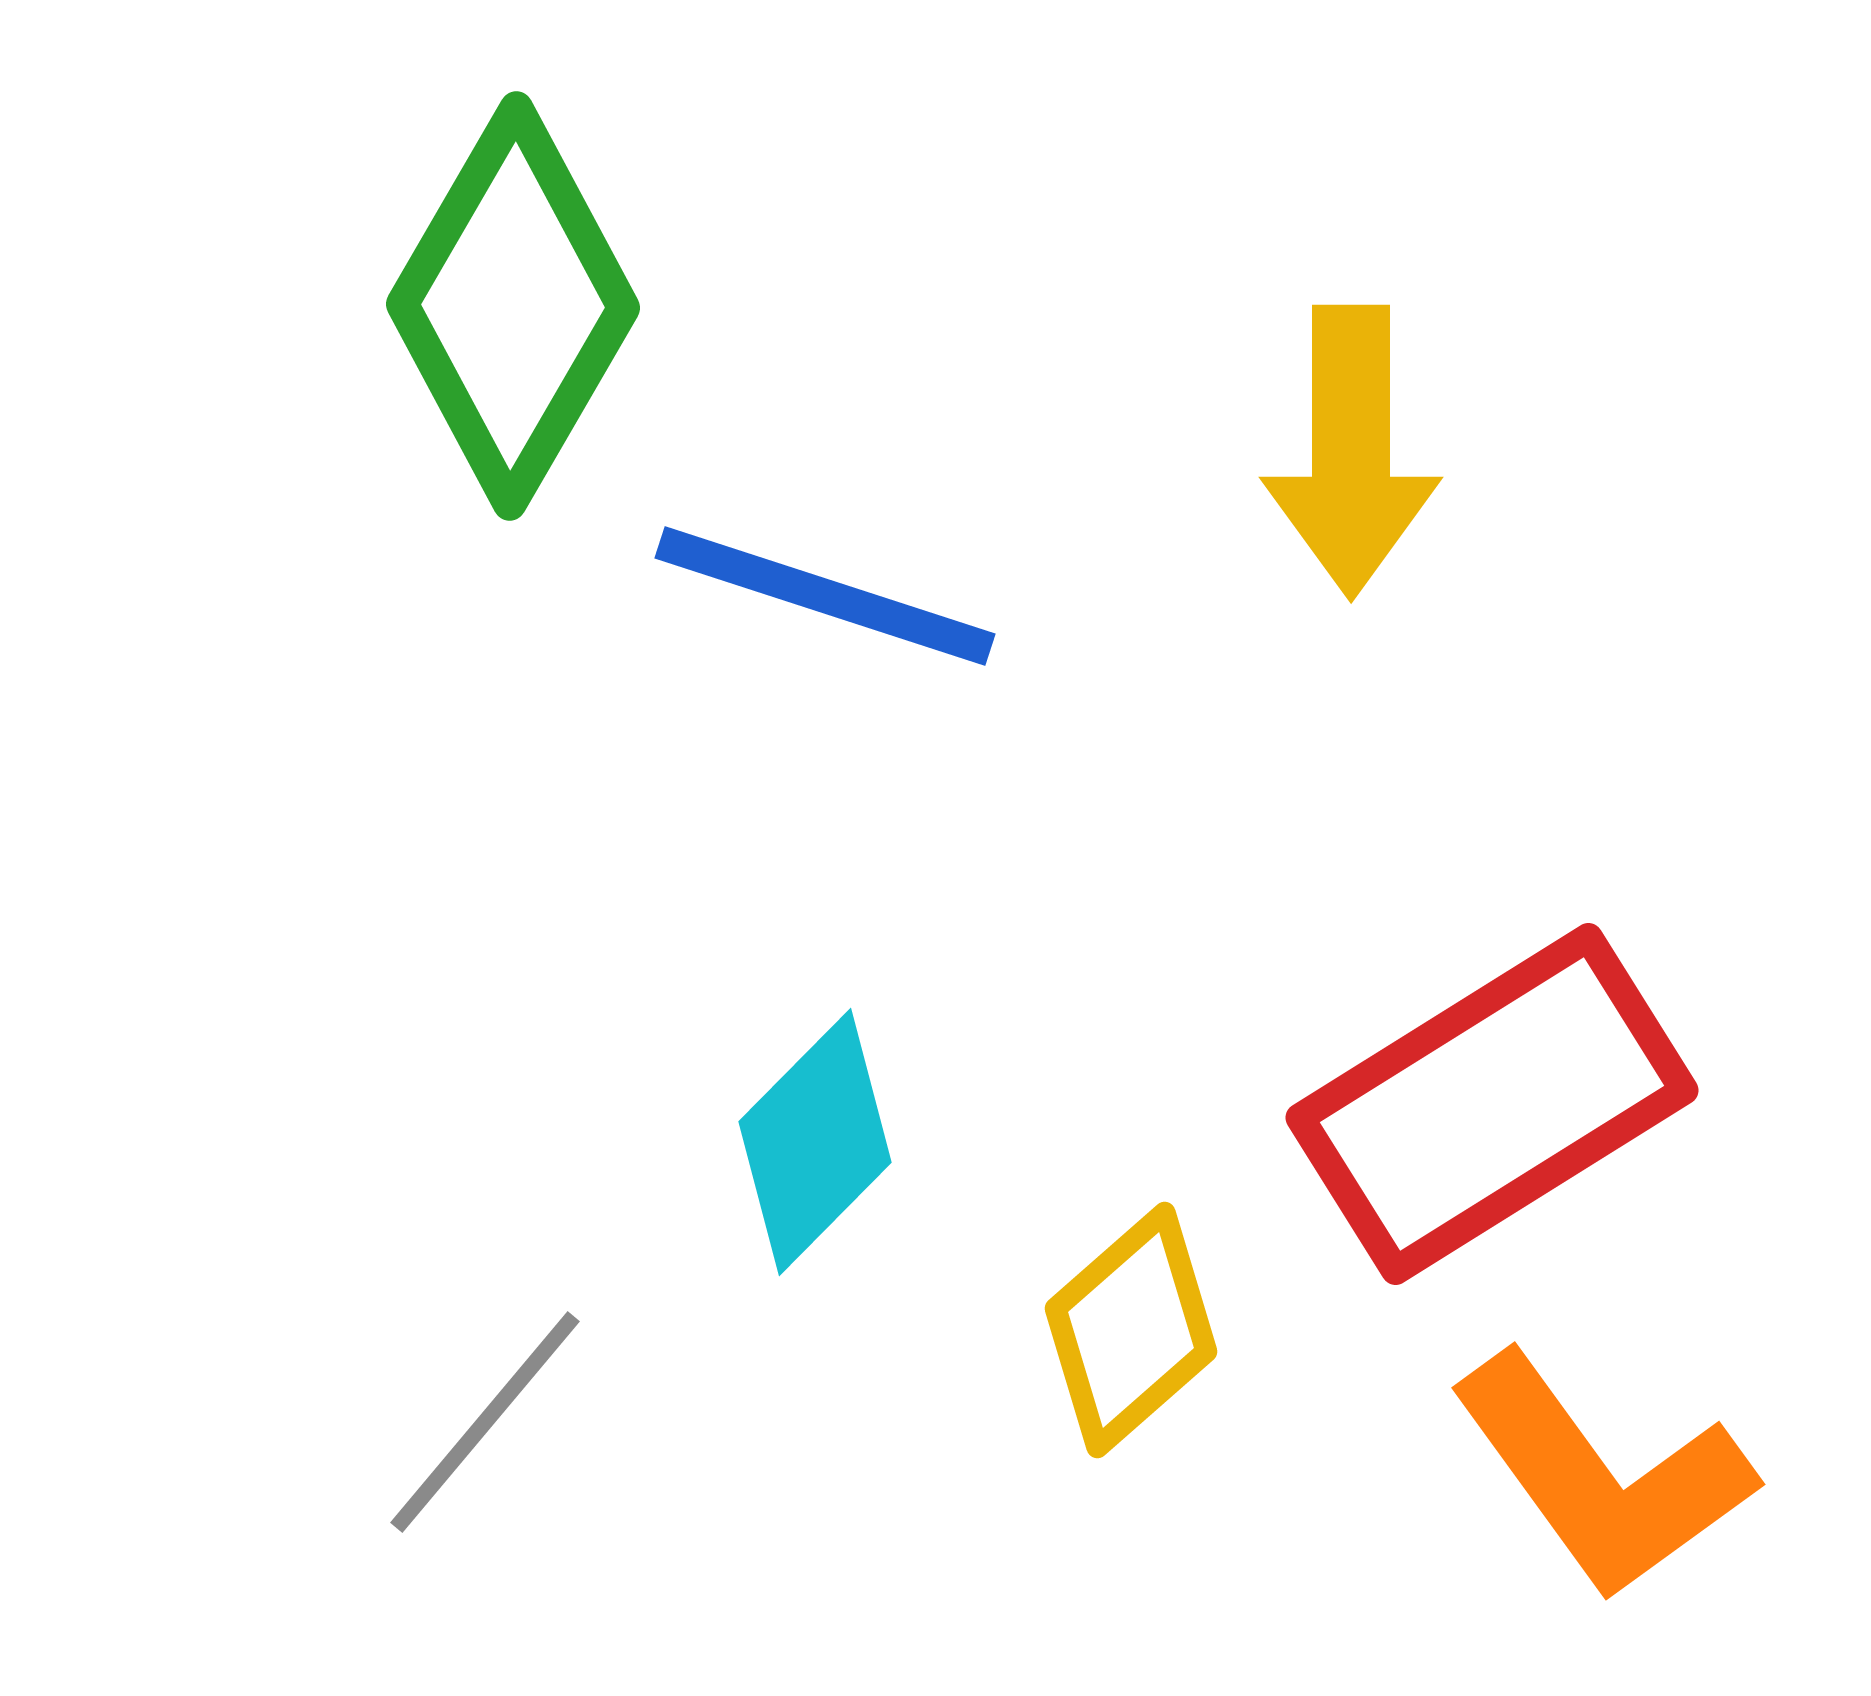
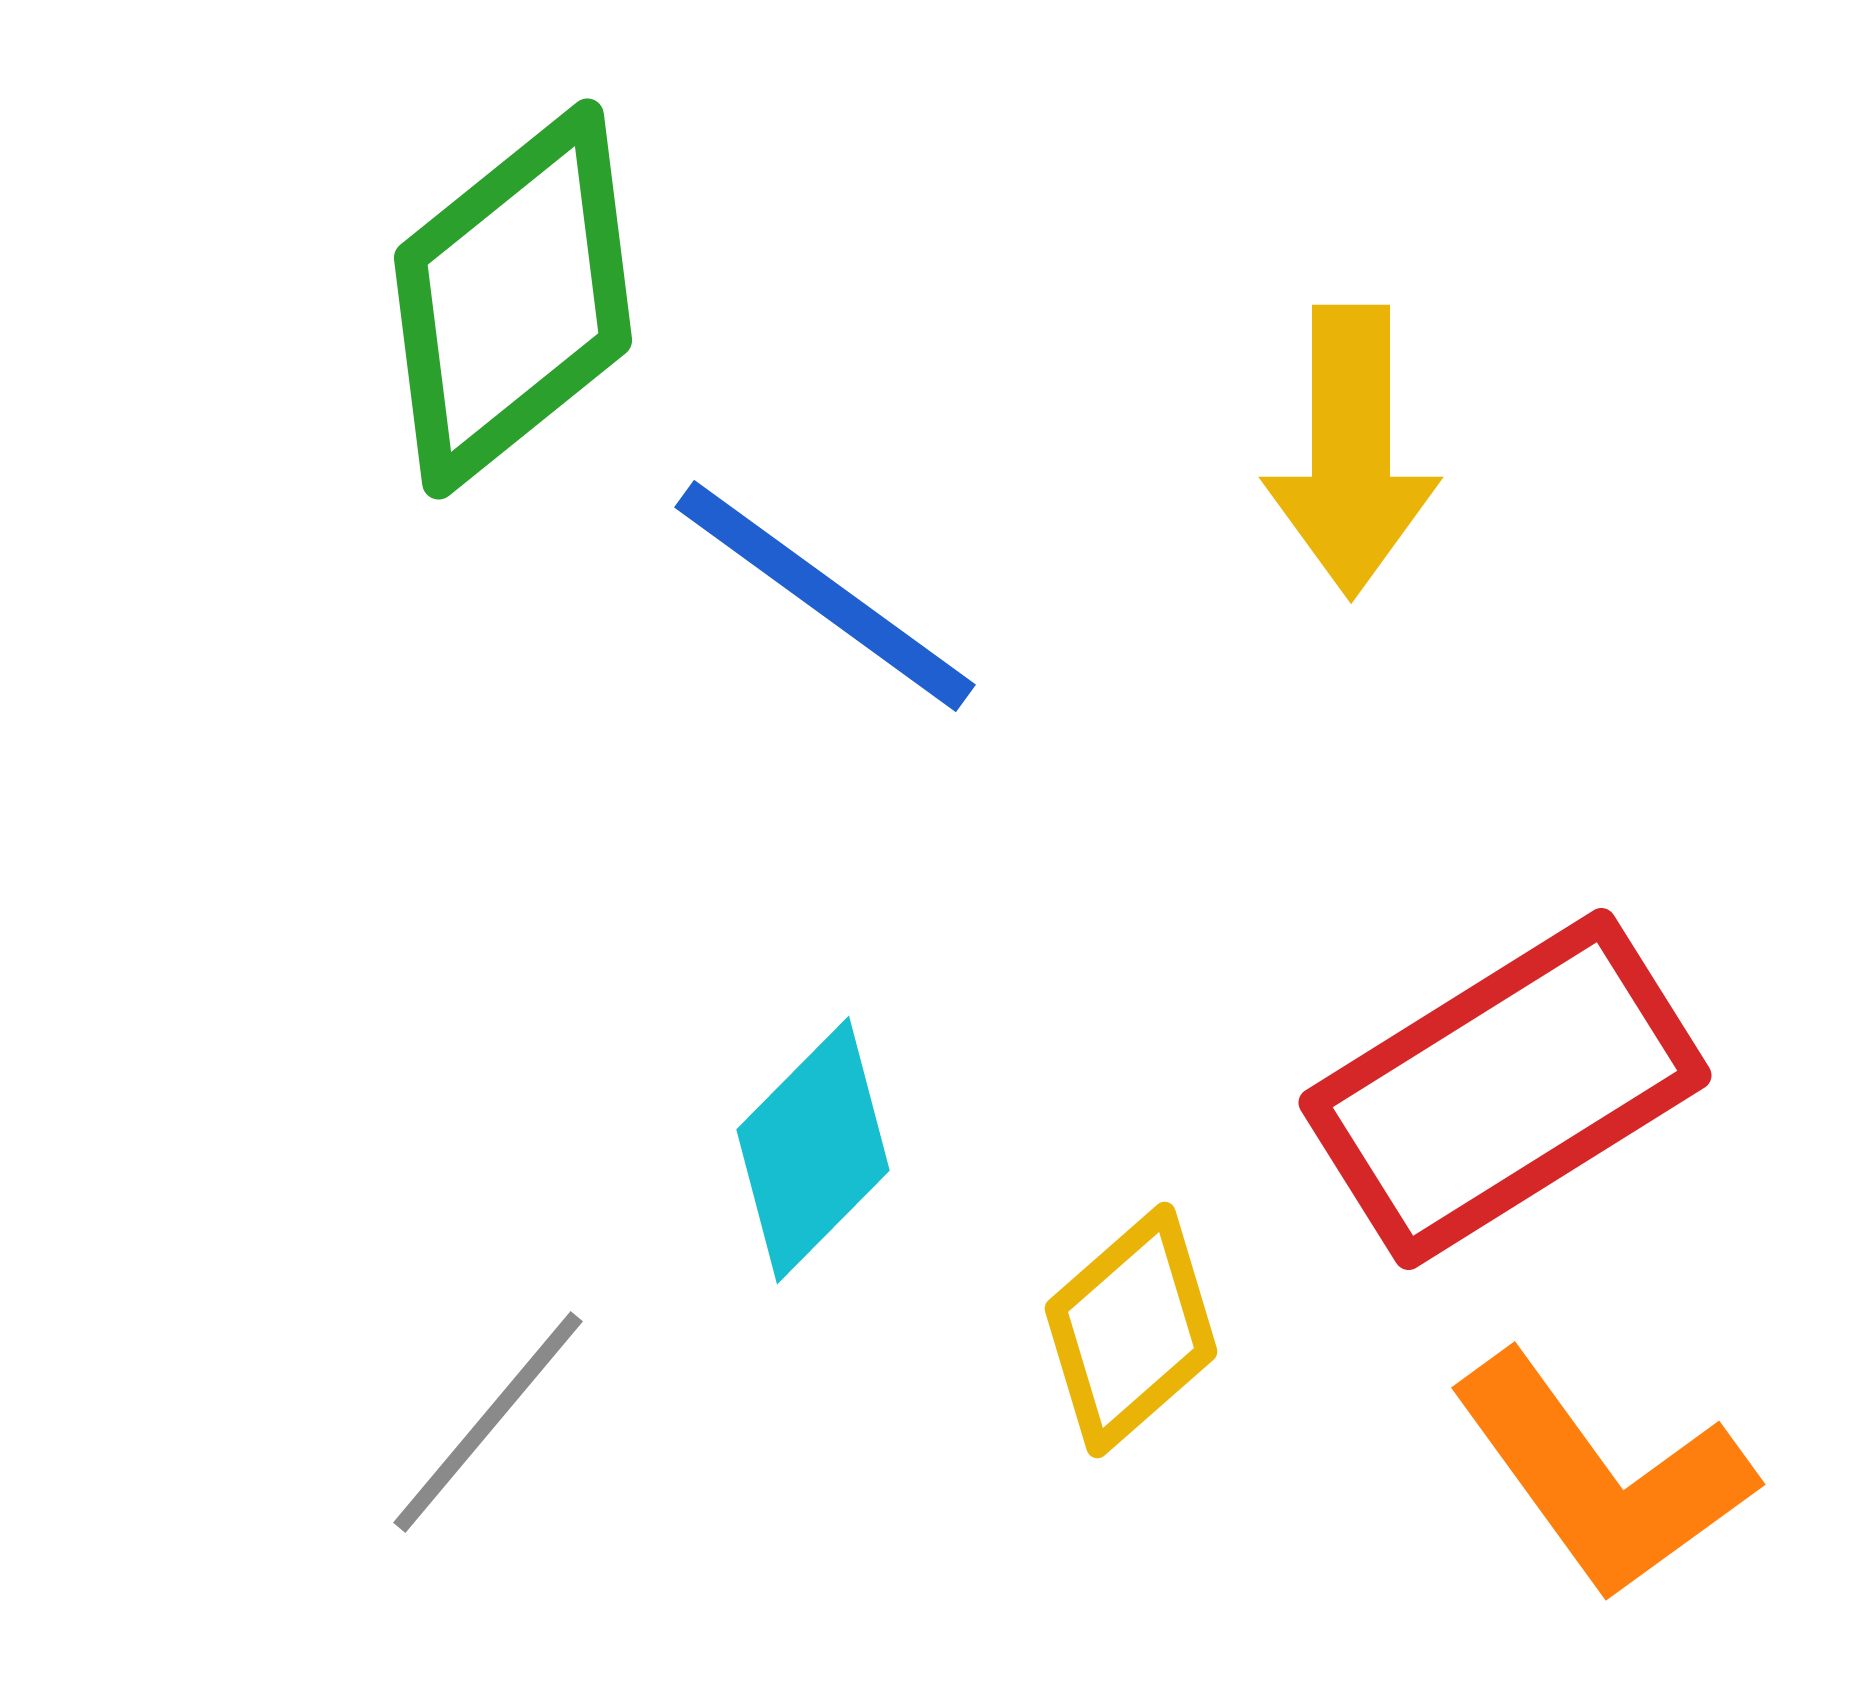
green diamond: moved 7 px up; rotated 21 degrees clockwise
blue line: rotated 18 degrees clockwise
red rectangle: moved 13 px right, 15 px up
cyan diamond: moved 2 px left, 8 px down
gray line: moved 3 px right
